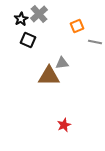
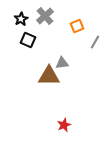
gray cross: moved 6 px right, 2 px down
gray line: rotated 72 degrees counterclockwise
